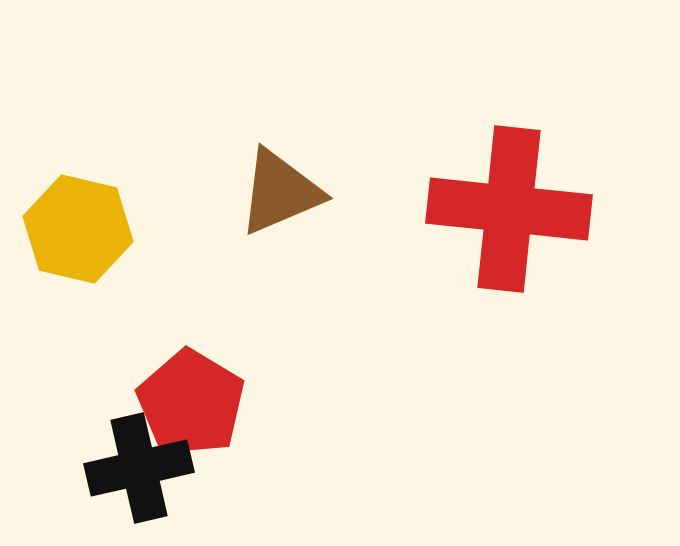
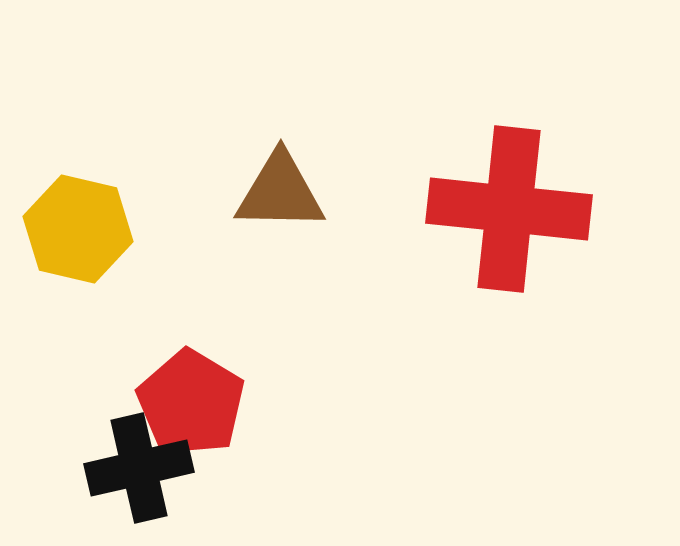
brown triangle: rotated 24 degrees clockwise
